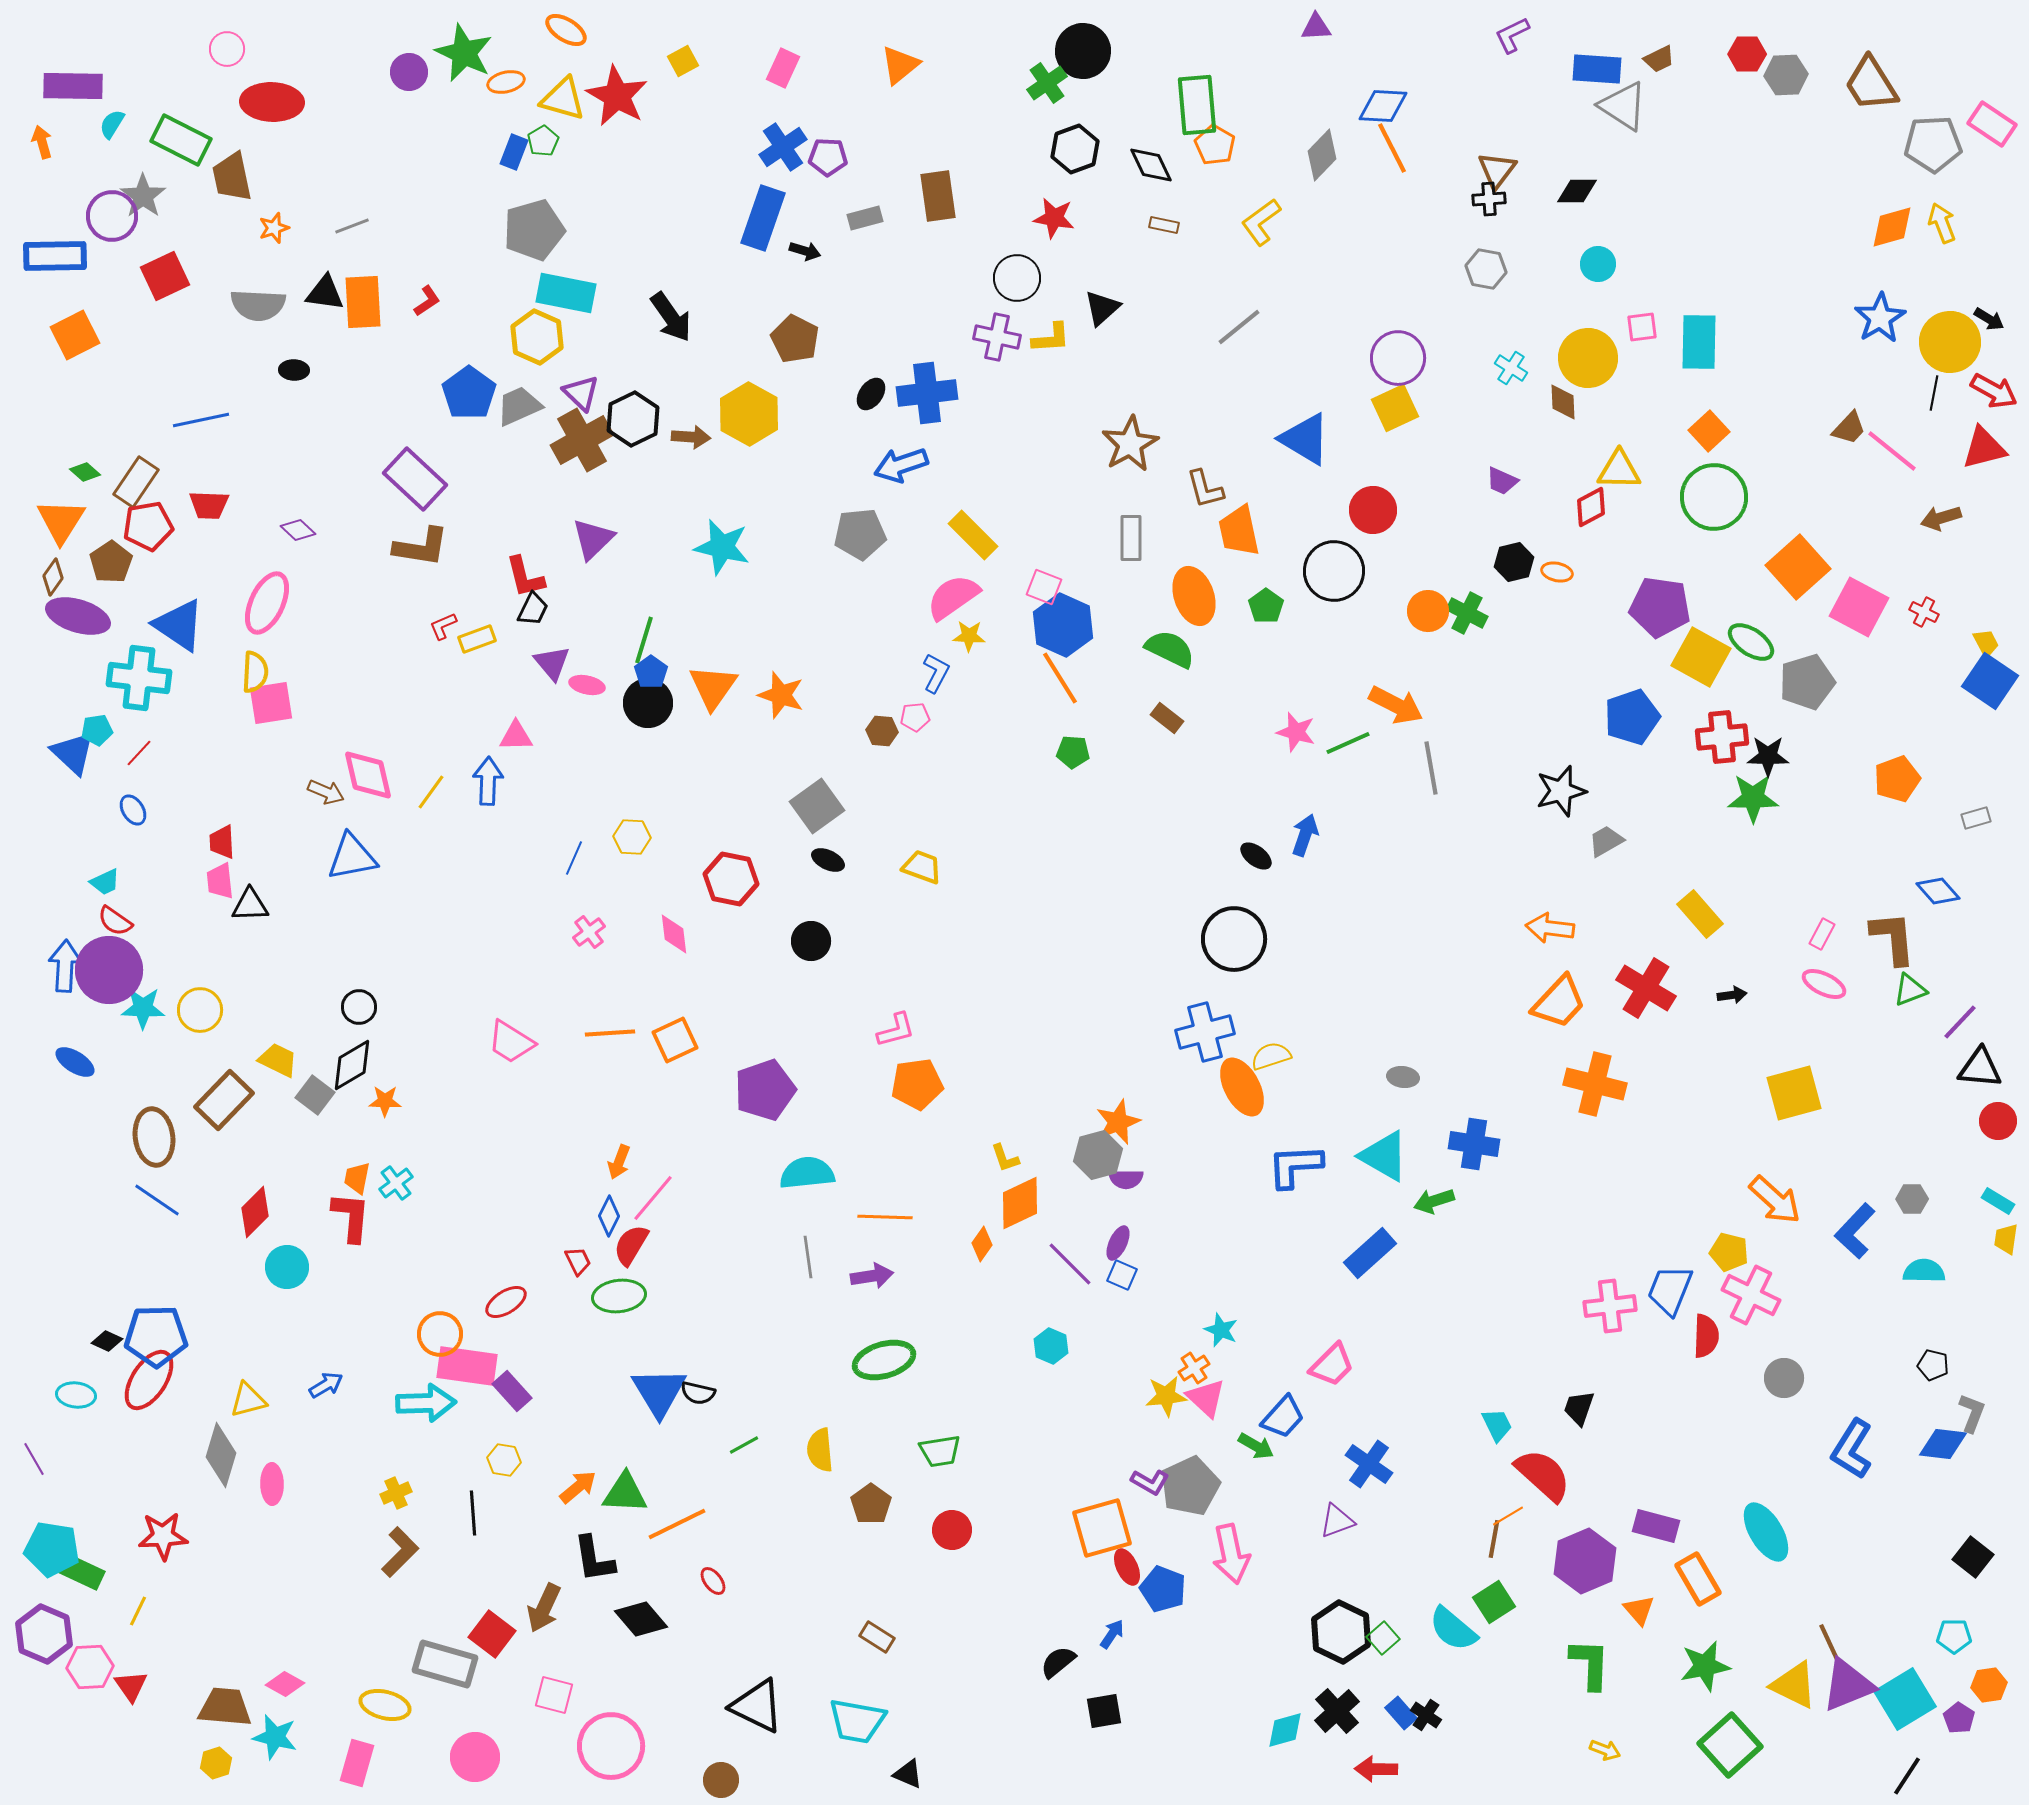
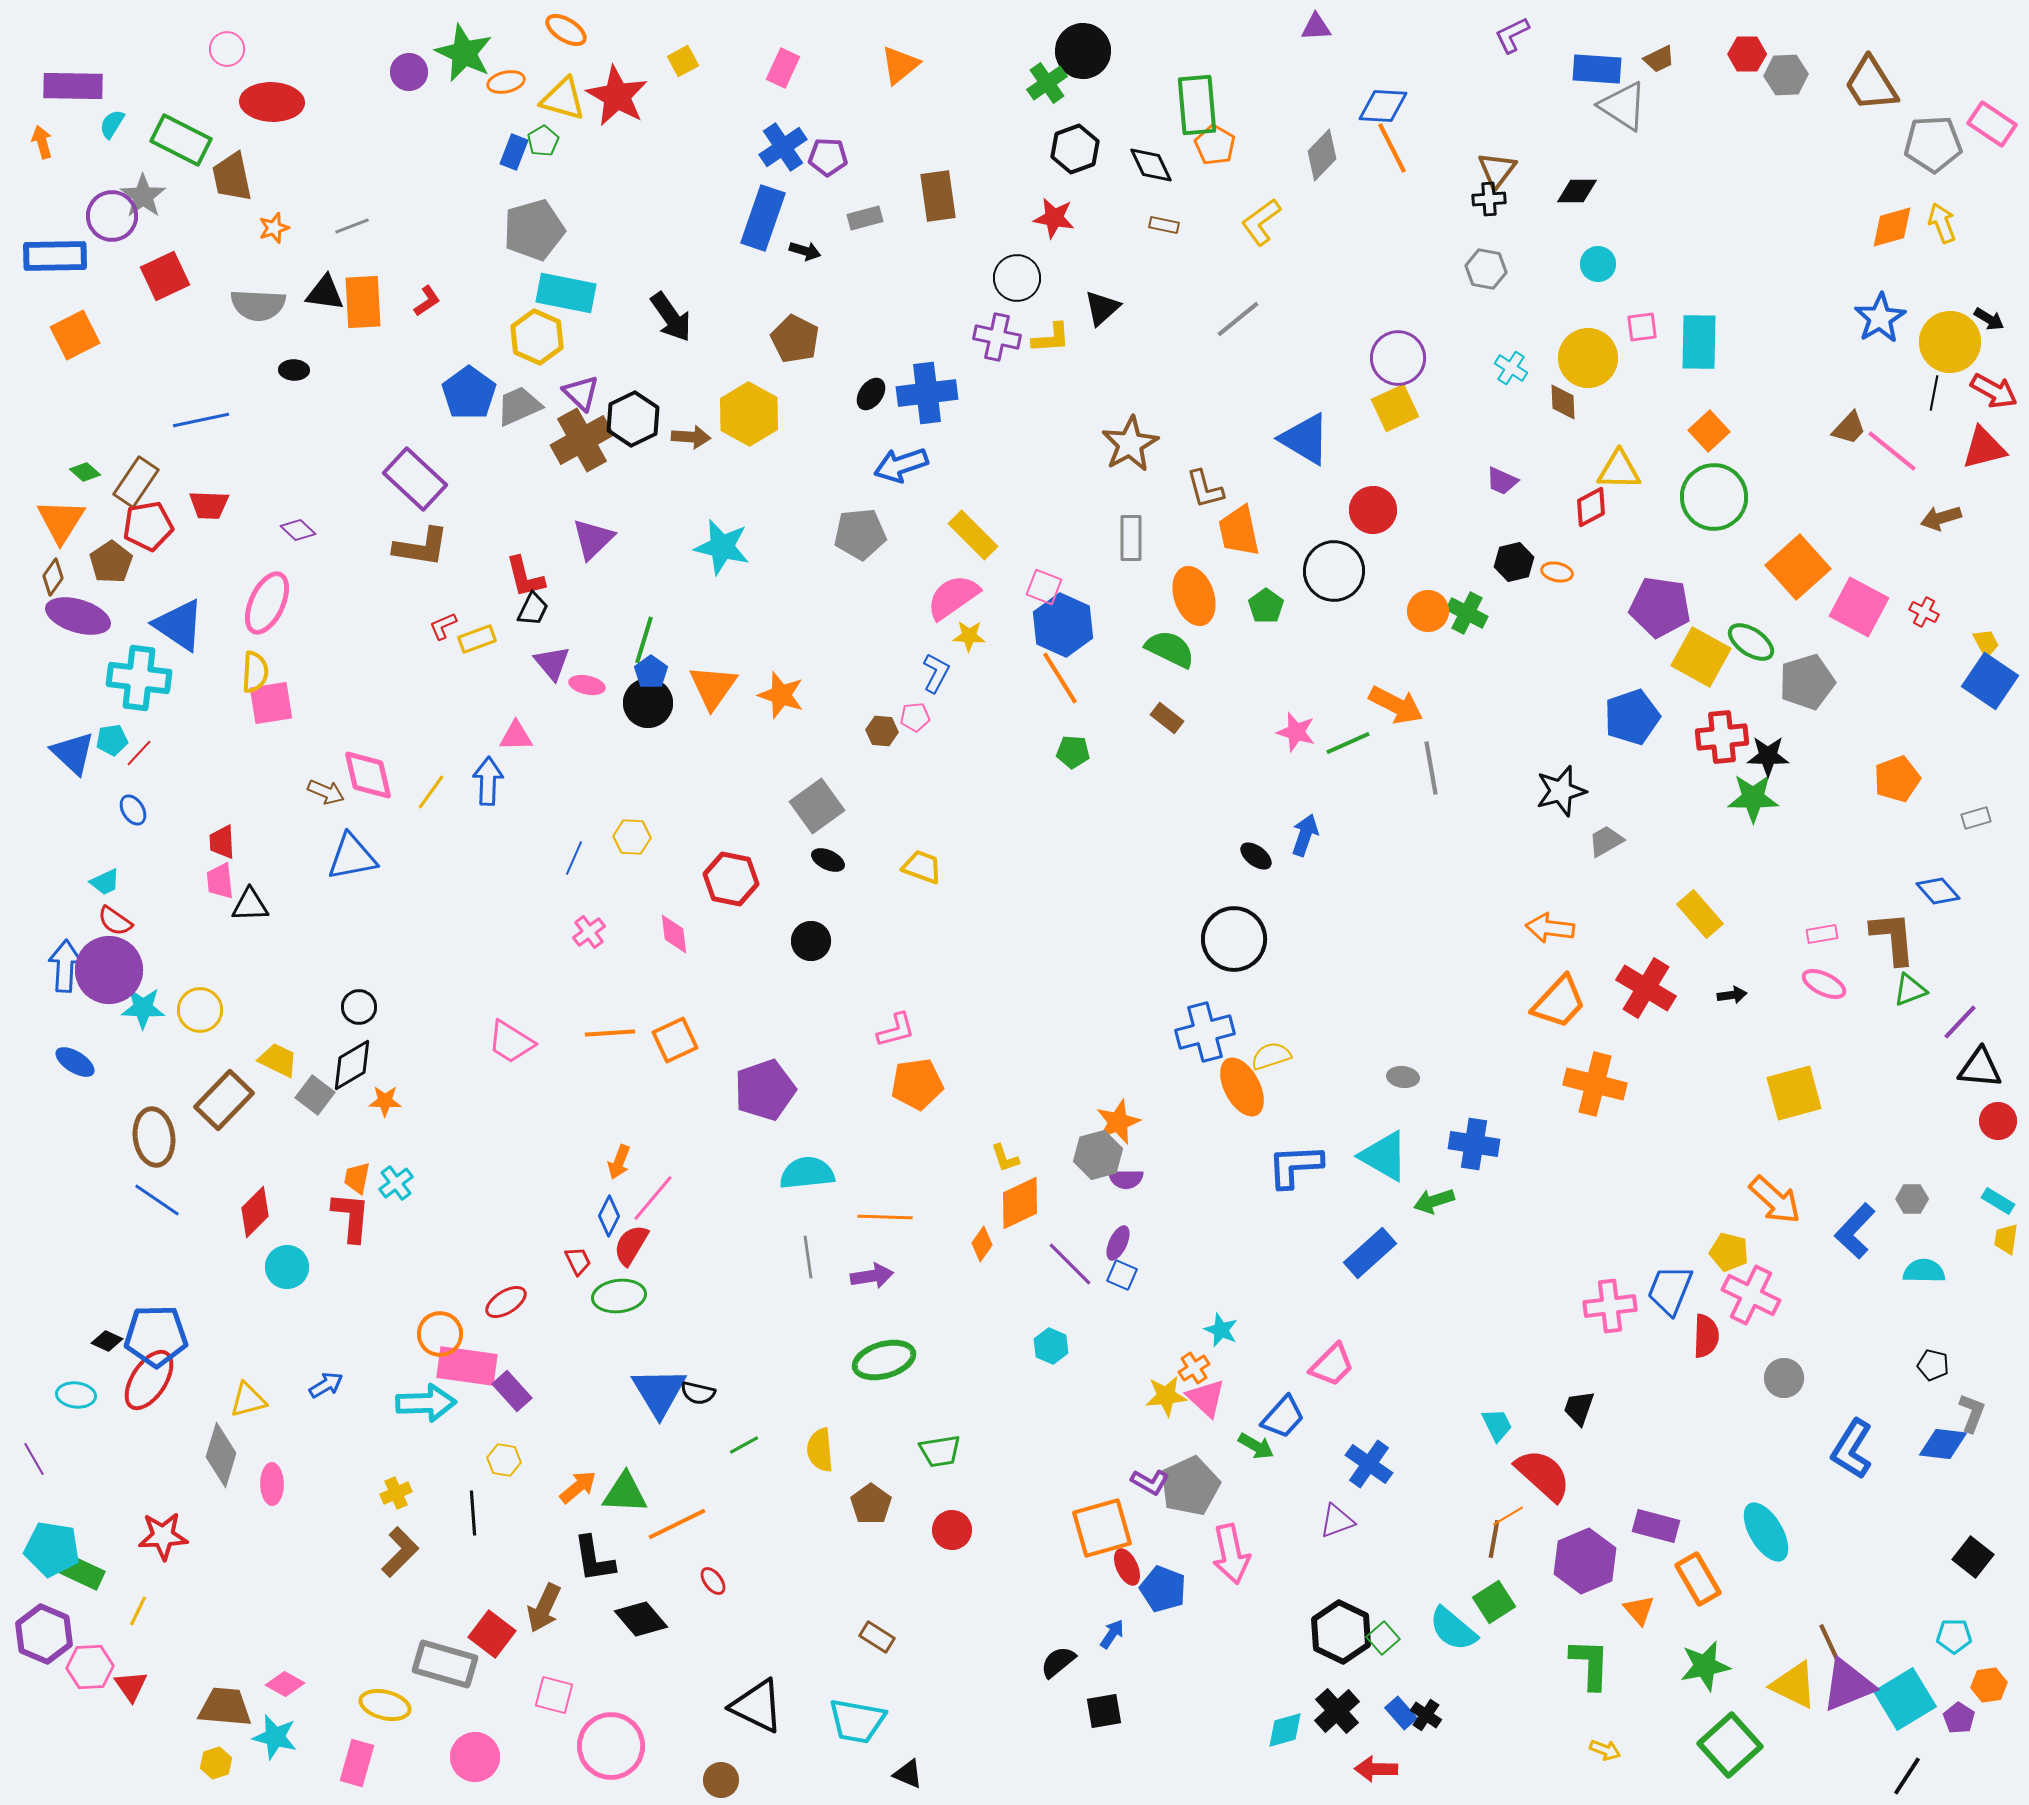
gray line at (1239, 327): moved 1 px left, 8 px up
cyan pentagon at (97, 730): moved 15 px right, 10 px down
pink rectangle at (1822, 934): rotated 52 degrees clockwise
